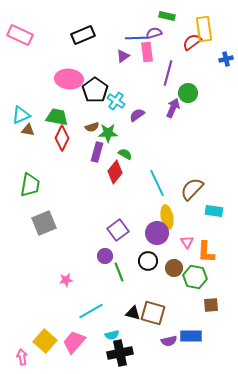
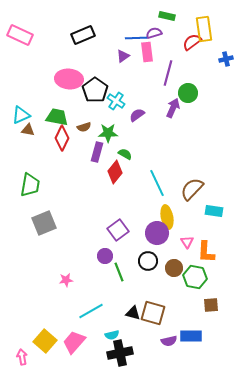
brown semicircle at (92, 127): moved 8 px left
